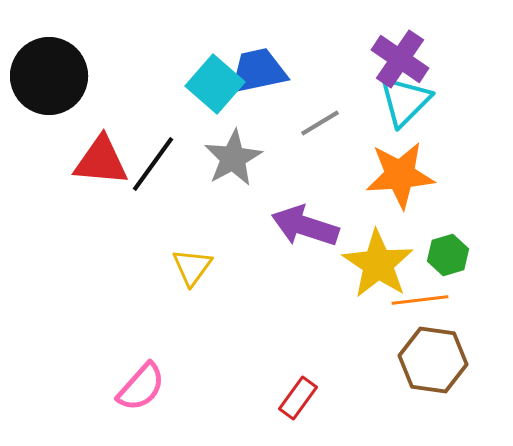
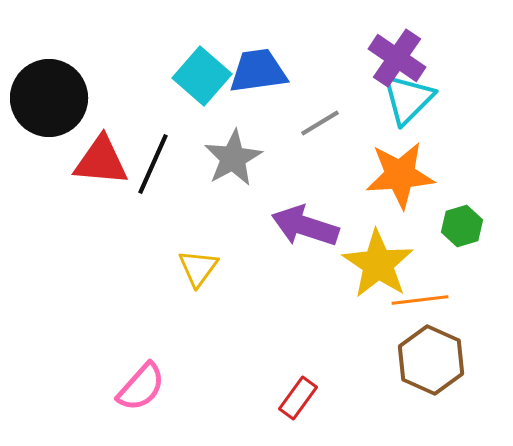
purple cross: moved 3 px left, 1 px up
blue trapezoid: rotated 4 degrees clockwise
black circle: moved 22 px down
cyan square: moved 13 px left, 8 px up
cyan triangle: moved 3 px right, 2 px up
black line: rotated 12 degrees counterclockwise
green hexagon: moved 14 px right, 29 px up
yellow triangle: moved 6 px right, 1 px down
brown hexagon: moved 2 px left; rotated 16 degrees clockwise
